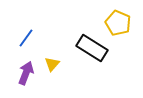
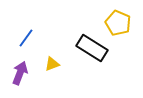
yellow triangle: rotated 28 degrees clockwise
purple arrow: moved 6 px left
